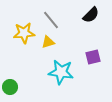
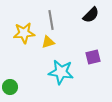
gray line: rotated 30 degrees clockwise
